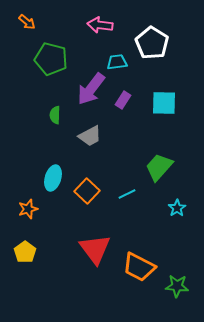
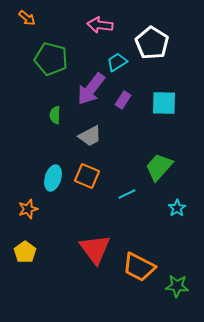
orange arrow: moved 4 px up
cyan trapezoid: rotated 25 degrees counterclockwise
orange square: moved 15 px up; rotated 20 degrees counterclockwise
